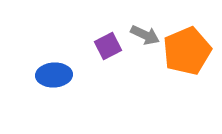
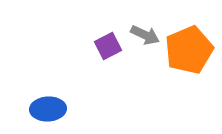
orange pentagon: moved 2 px right, 1 px up
blue ellipse: moved 6 px left, 34 px down
